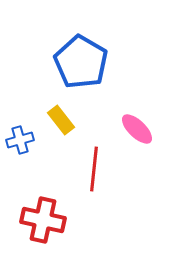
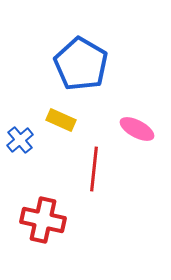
blue pentagon: moved 2 px down
yellow rectangle: rotated 28 degrees counterclockwise
pink ellipse: rotated 16 degrees counterclockwise
blue cross: rotated 24 degrees counterclockwise
